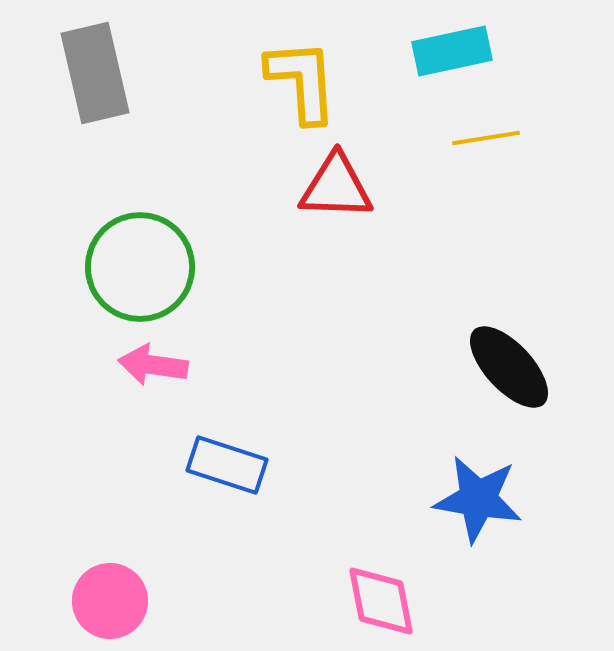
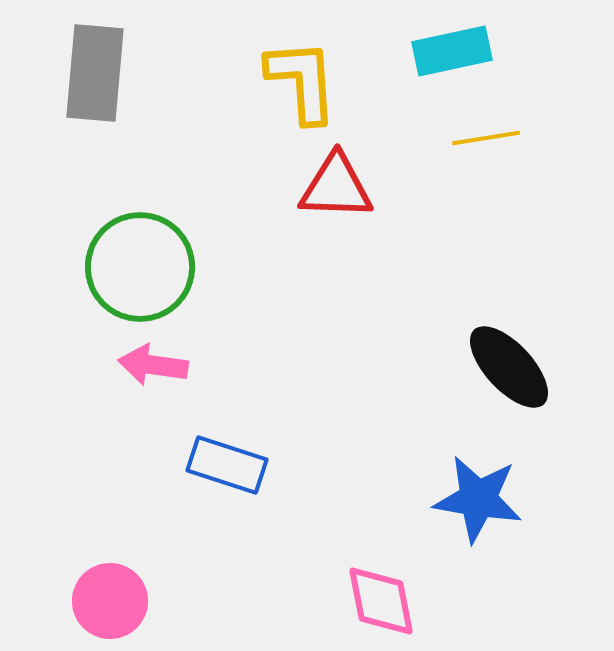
gray rectangle: rotated 18 degrees clockwise
